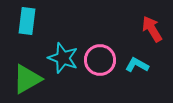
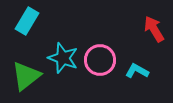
cyan rectangle: rotated 24 degrees clockwise
red arrow: moved 2 px right
cyan L-shape: moved 6 px down
green triangle: moved 1 px left, 3 px up; rotated 8 degrees counterclockwise
